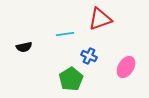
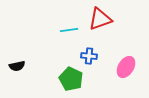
cyan line: moved 4 px right, 4 px up
black semicircle: moved 7 px left, 19 px down
blue cross: rotated 21 degrees counterclockwise
green pentagon: rotated 15 degrees counterclockwise
